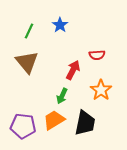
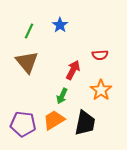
red semicircle: moved 3 px right
purple pentagon: moved 2 px up
